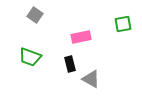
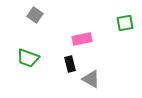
green square: moved 2 px right, 1 px up
pink rectangle: moved 1 px right, 2 px down
green trapezoid: moved 2 px left, 1 px down
